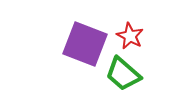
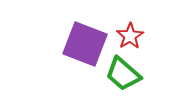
red star: rotated 12 degrees clockwise
